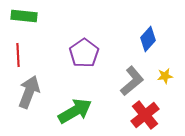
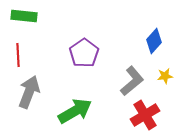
blue diamond: moved 6 px right, 2 px down
red cross: rotated 8 degrees clockwise
